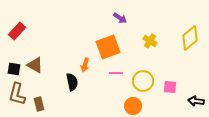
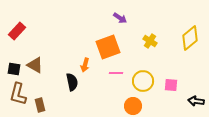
pink square: moved 1 px right, 2 px up
brown L-shape: moved 1 px right
brown rectangle: moved 1 px right, 1 px down
